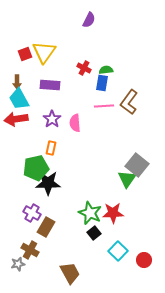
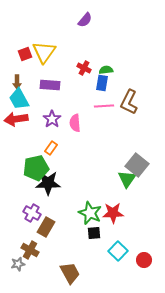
purple semicircle: moved 4 px left; rotated 14 degrees clockwise
brown L-shape: rotated 10 degrees counterclockwise
orange rectangle: rotated 24 degrees clockwise
black square: rotated 32 degrees clockwise
